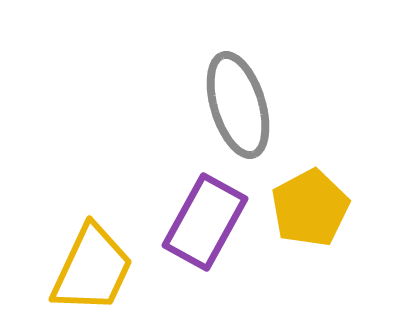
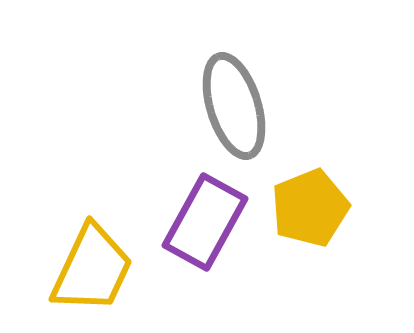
gray ellipse: moved 4 px left, 1 px down
yellow pentagon: rotated 6 degrees clockwise
